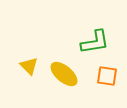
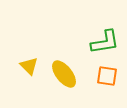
green L-shape: moved 10 px right
yellow ellipse: rotated 12 degrees clockwise
